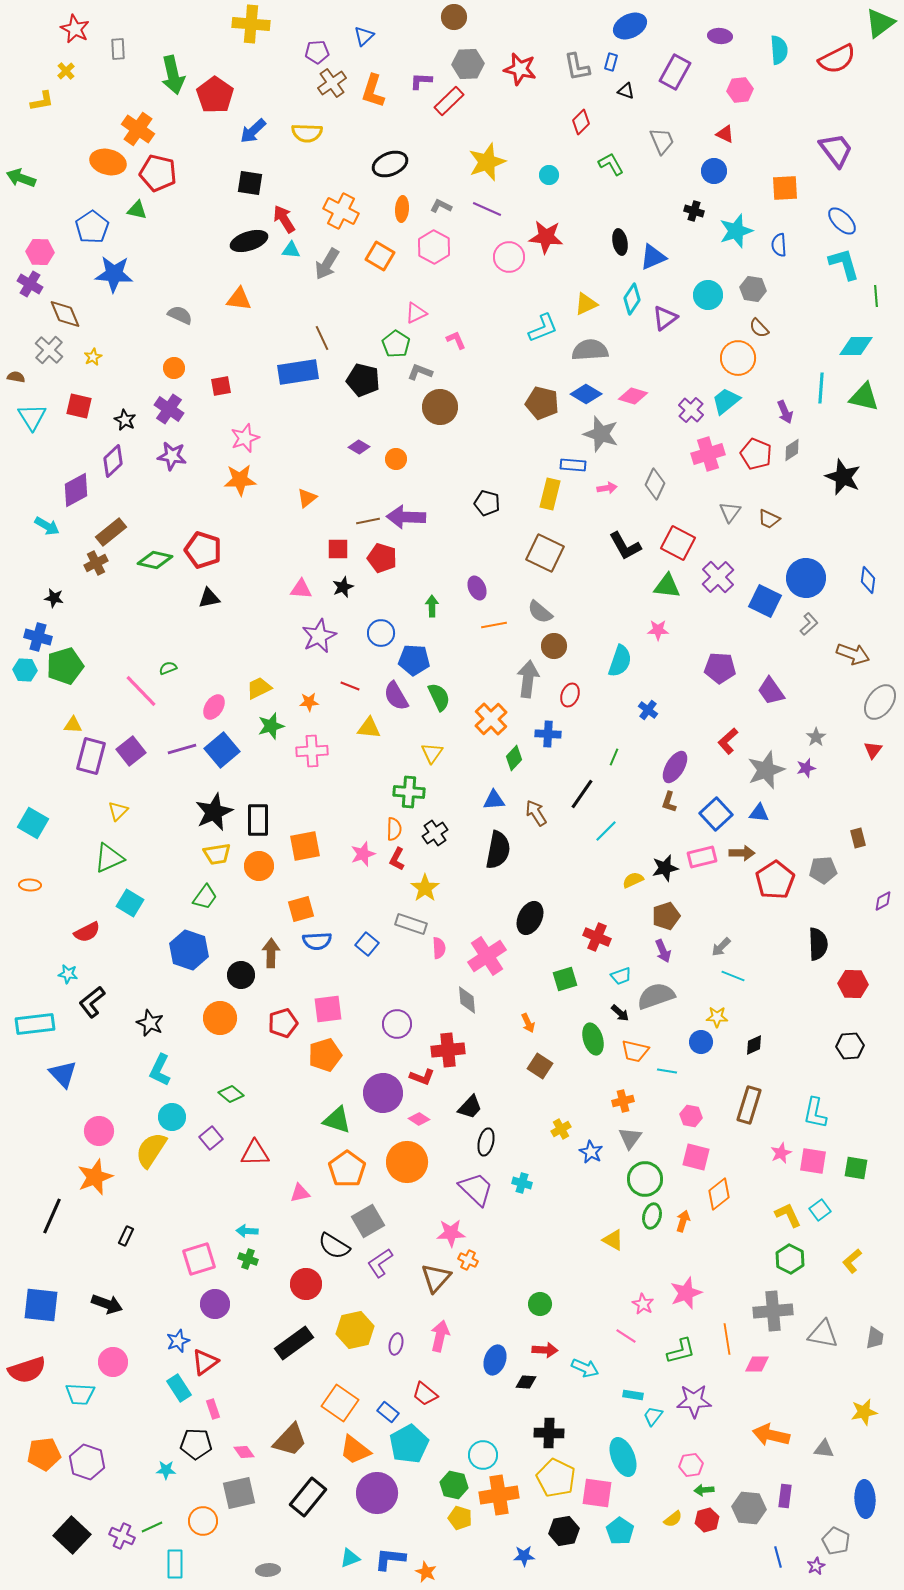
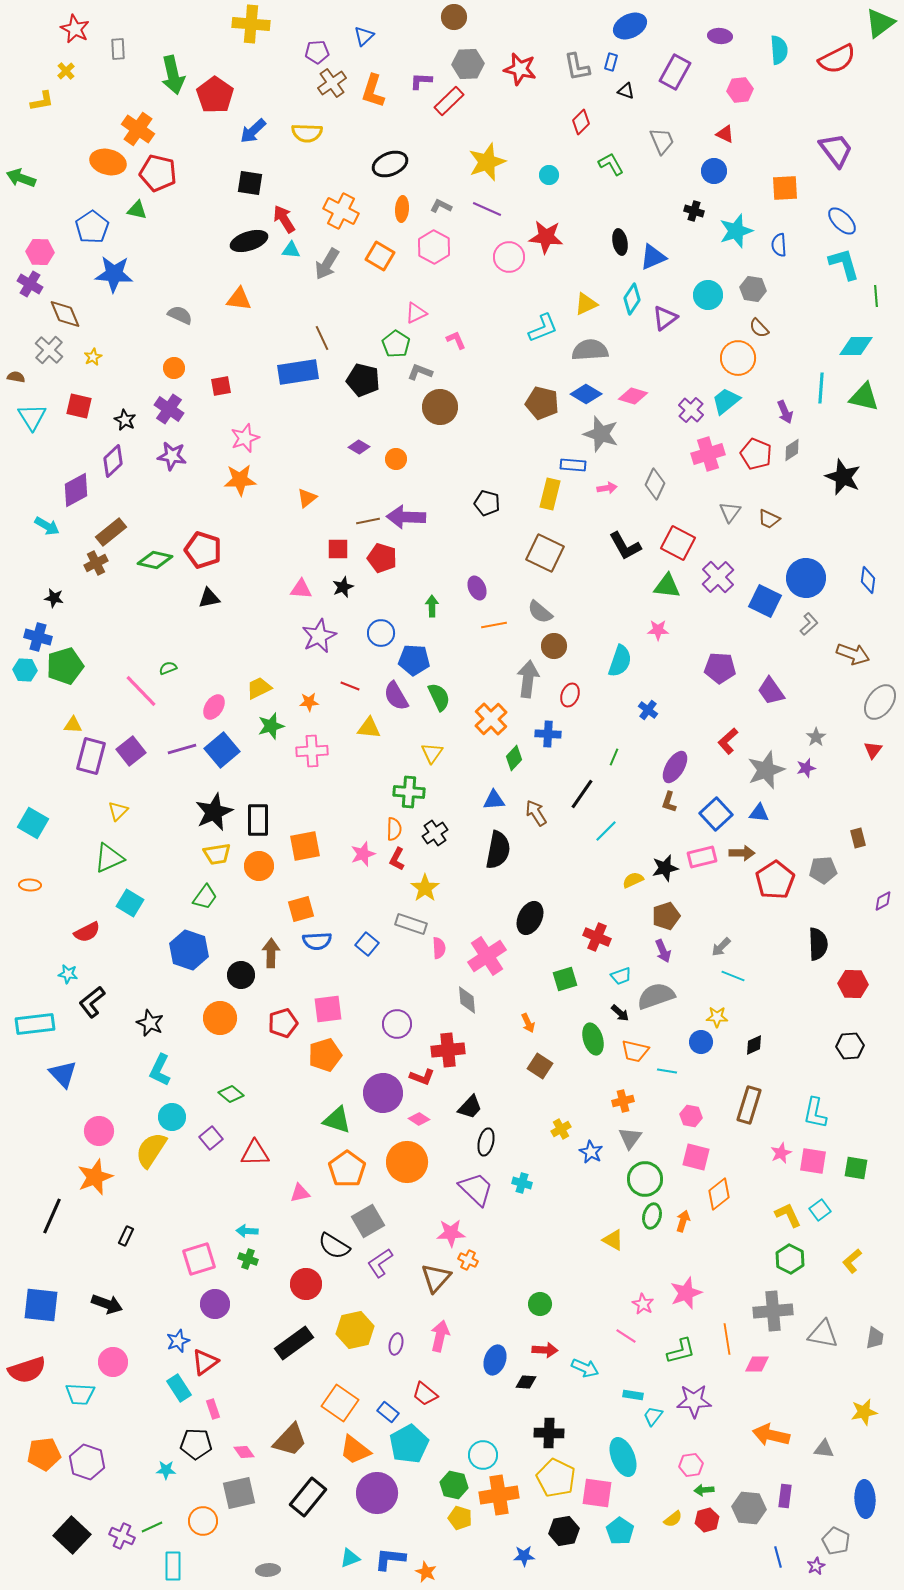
cyan rectangle at (175, 1564): moved 2 px left, 2 px down
